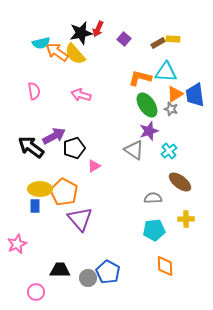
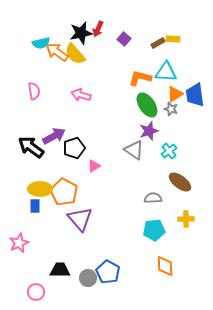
pink star: moved 2 px right, 1 px up
